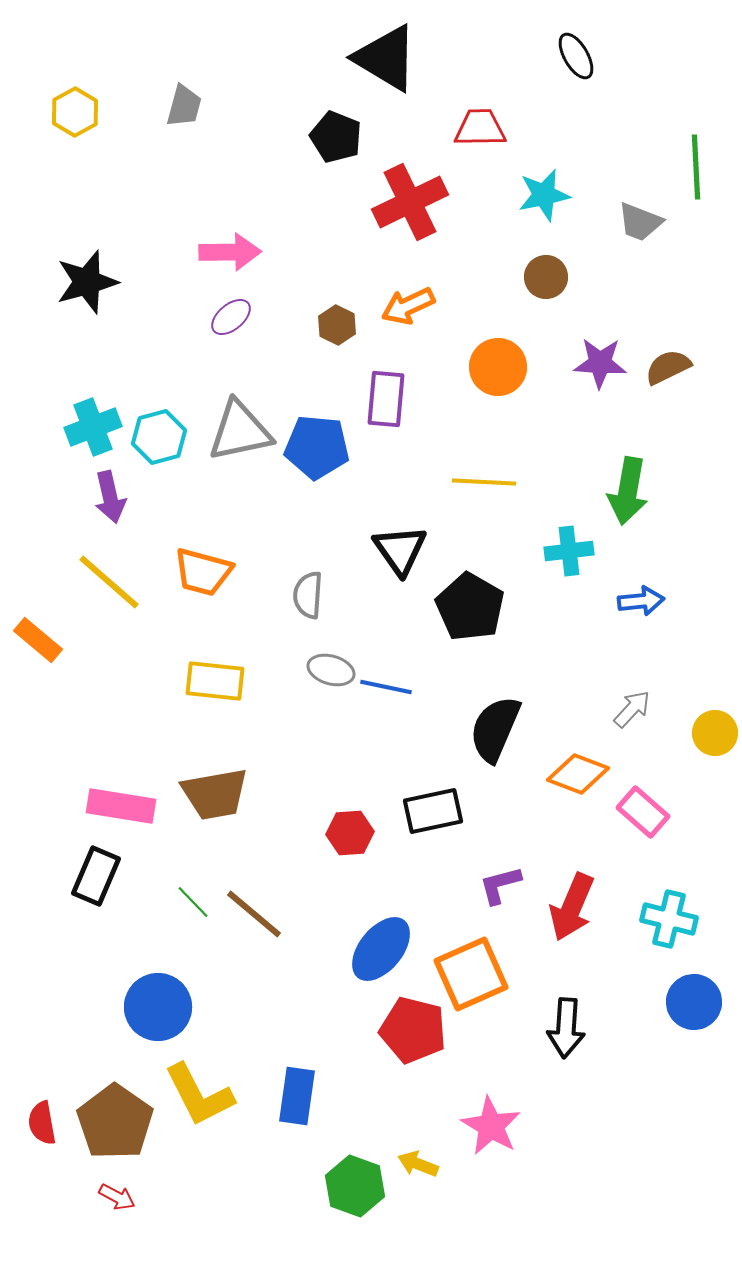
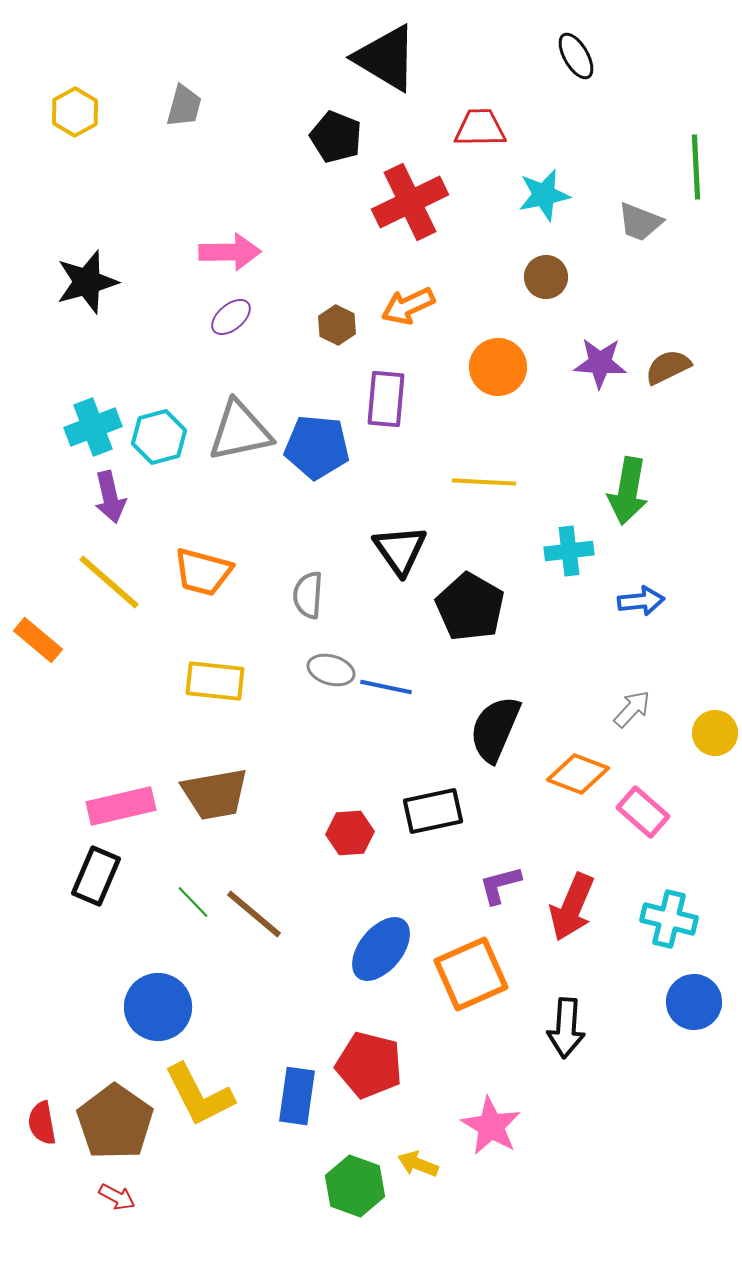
pink rectangle at (121, 806): rotated 22 degrees counterclockwise
red pentagon at (413, 1030): moved 44 px left, 35 px down
